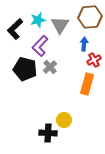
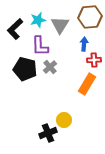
purple L-shape: rotated 45 degrees counterclockwise
red cross: rotated 24 degrees clockwise
orange rectangle: rotated 15 degrees clockwise
black cross: rotated 24 degrees counterclockwise
